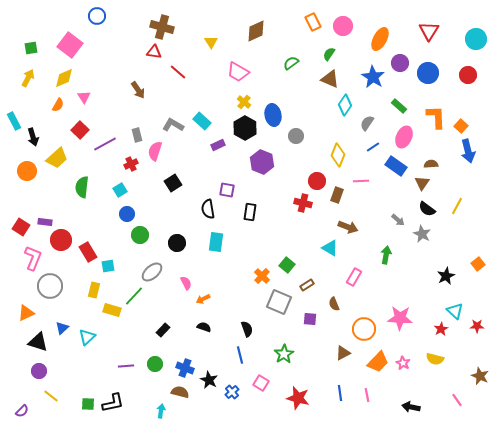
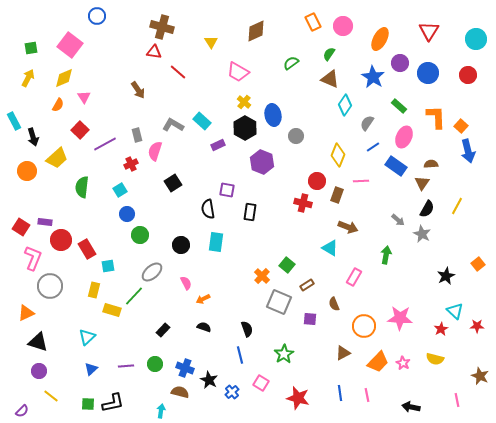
black semicircle at (427, 209): rotated 96 degrees counterclockwise
black circle at (177, 243): moved 4 px right, 2 px down
red rectangle at (88, 252): moved 1 px left, 3 px up
blue triangle at (62, 328): moved 29 px right, 41 px down
orange circle at (364, 329): moved 3 px up
pink line at (457, 400): rotated 24 degrees clockwise
